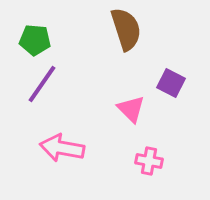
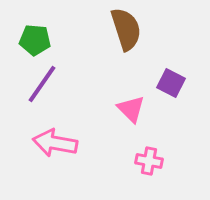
pink arrow: moved 7 px left, 5 px up
